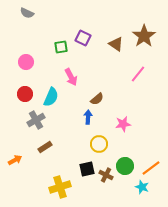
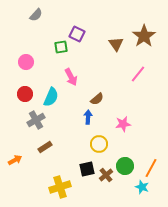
gray semicircle: moved 9 px right, 2 px down; rotated 72 degrees counterclockwise
purple square: moved 6 px left, 4 px up
brown triangle: rotated 21 degrees clockwise
orange line: rotated 24 degrees counterclockwise
brown cross: rotated 24 degrees clockwise
